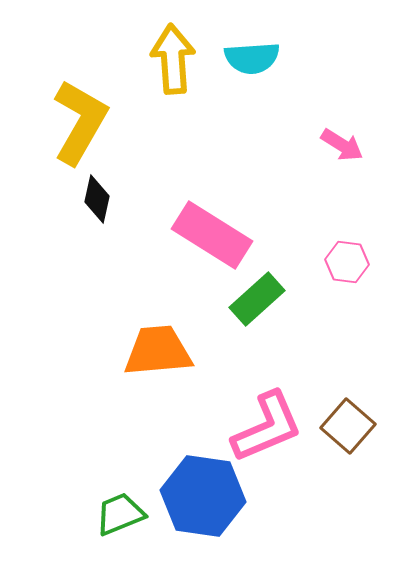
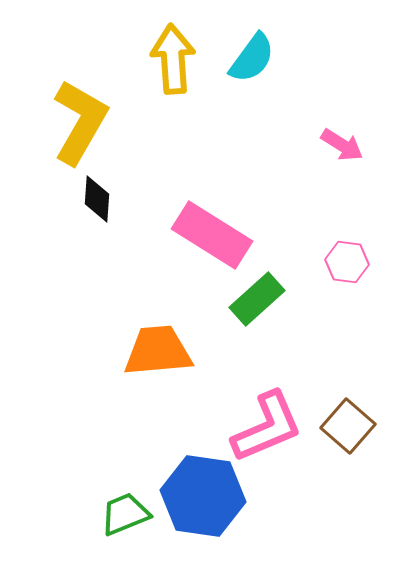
cyan semicircle: rotated 50 degrees counterclockwise
black diamond: rotated 9 degrees counterclockwise
green trapezoid: moved 5 px right
